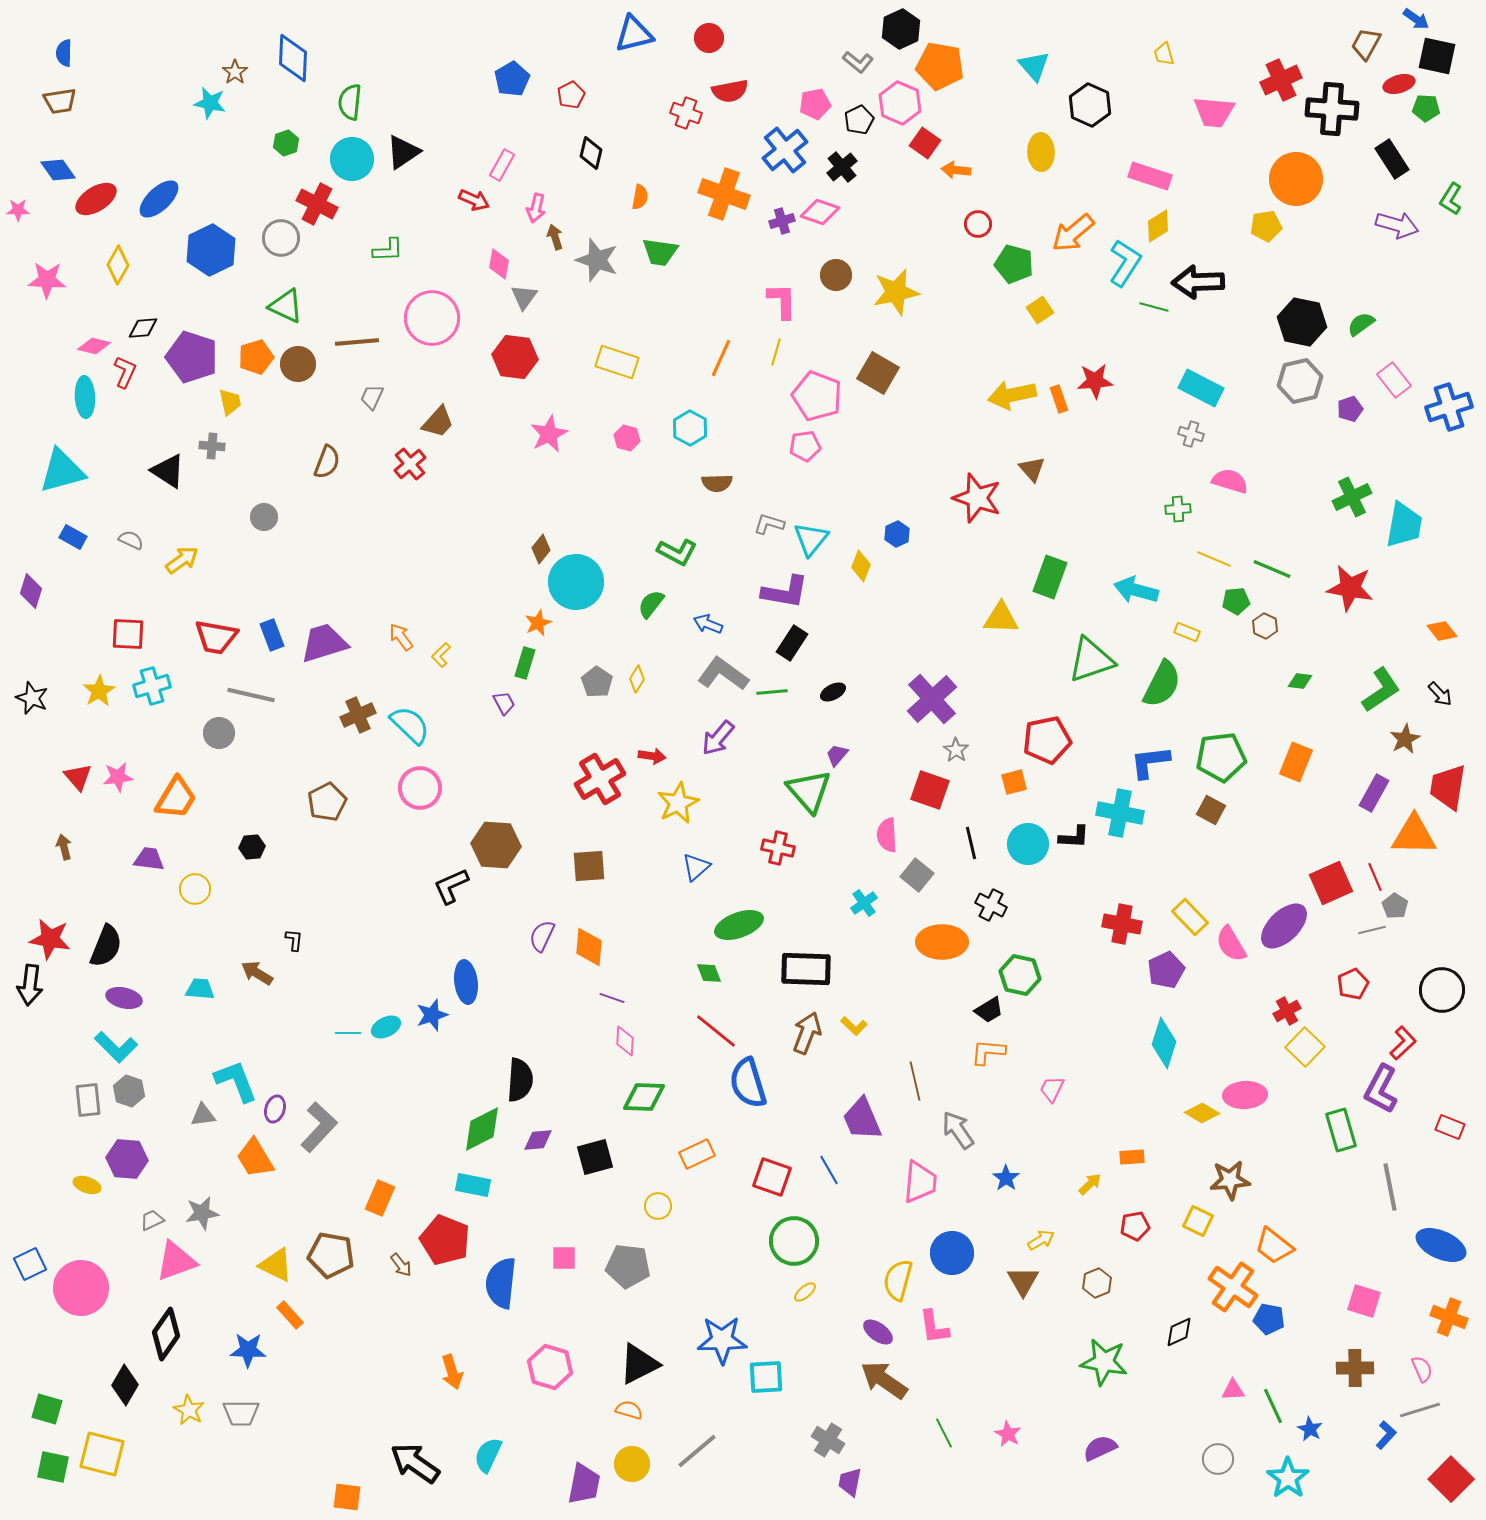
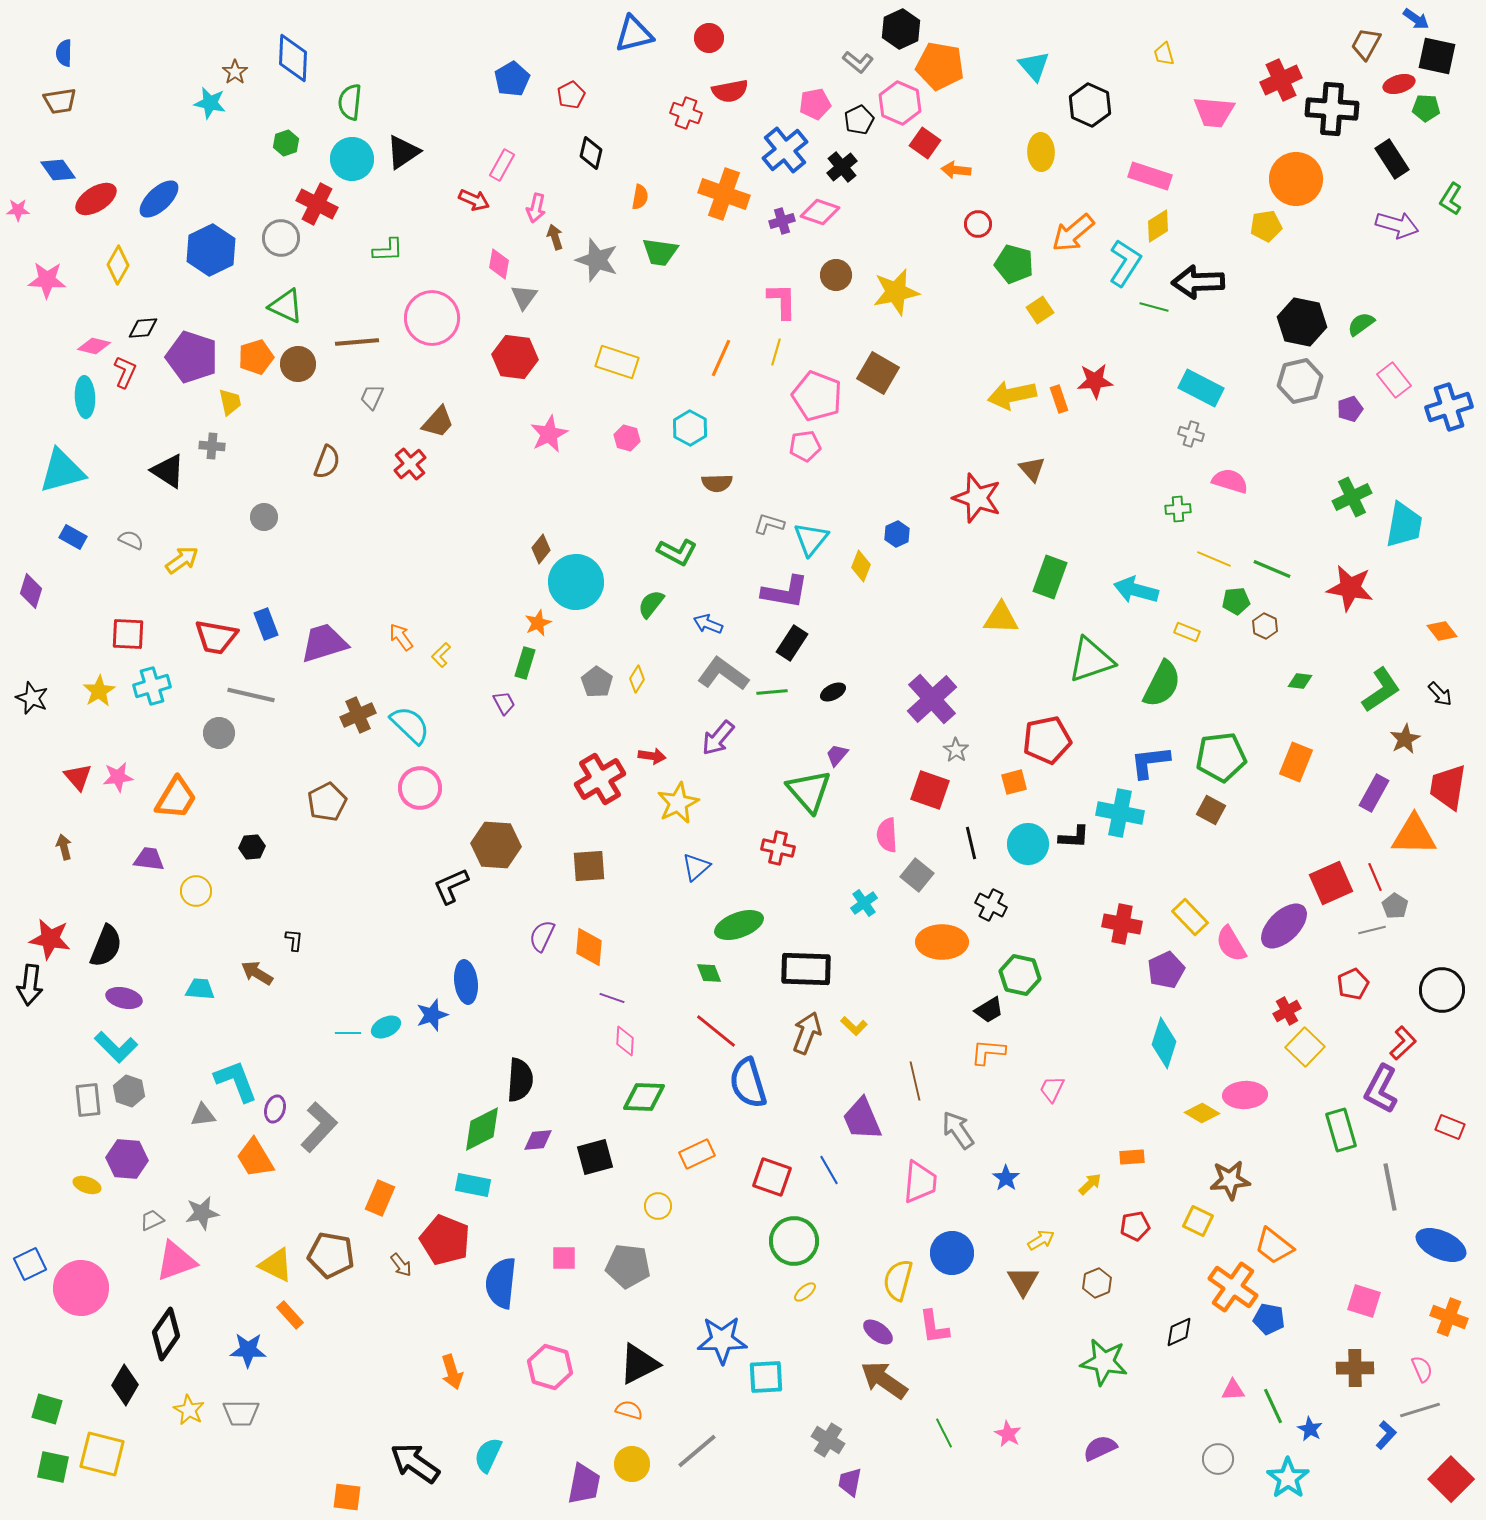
blue rectangle at (272, 635): moved 6 px left, 11 px up
yellow circle at (195, 889): moved 1 px right, 2 px down
